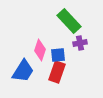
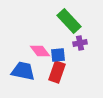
pink diamond: moved 1 px down; rotated 55 degrees counterclockwise
blue trapezoid: rotated 110 degrees counterclockwise
